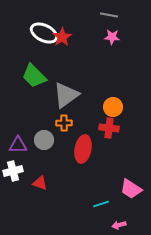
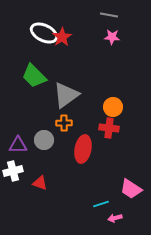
pink arrow: moved 4 px left, 7 px up
